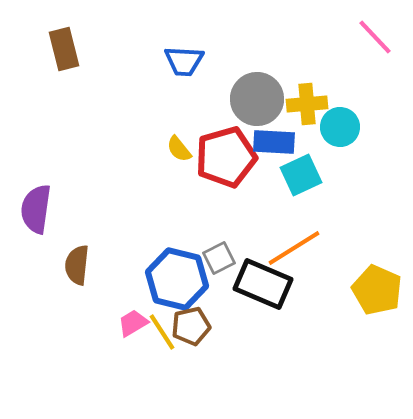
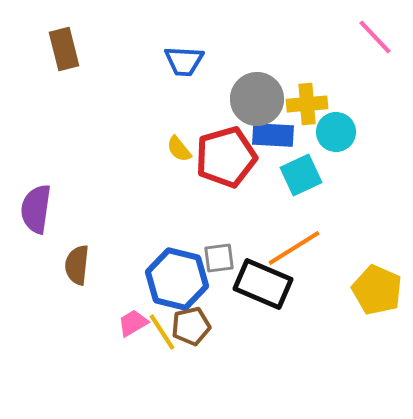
cyan circle: moved 4 px left, 5 px down
blue rectangle: moved 1 px left, 7 px up
gray square: rotated 20 degrees clockwise
